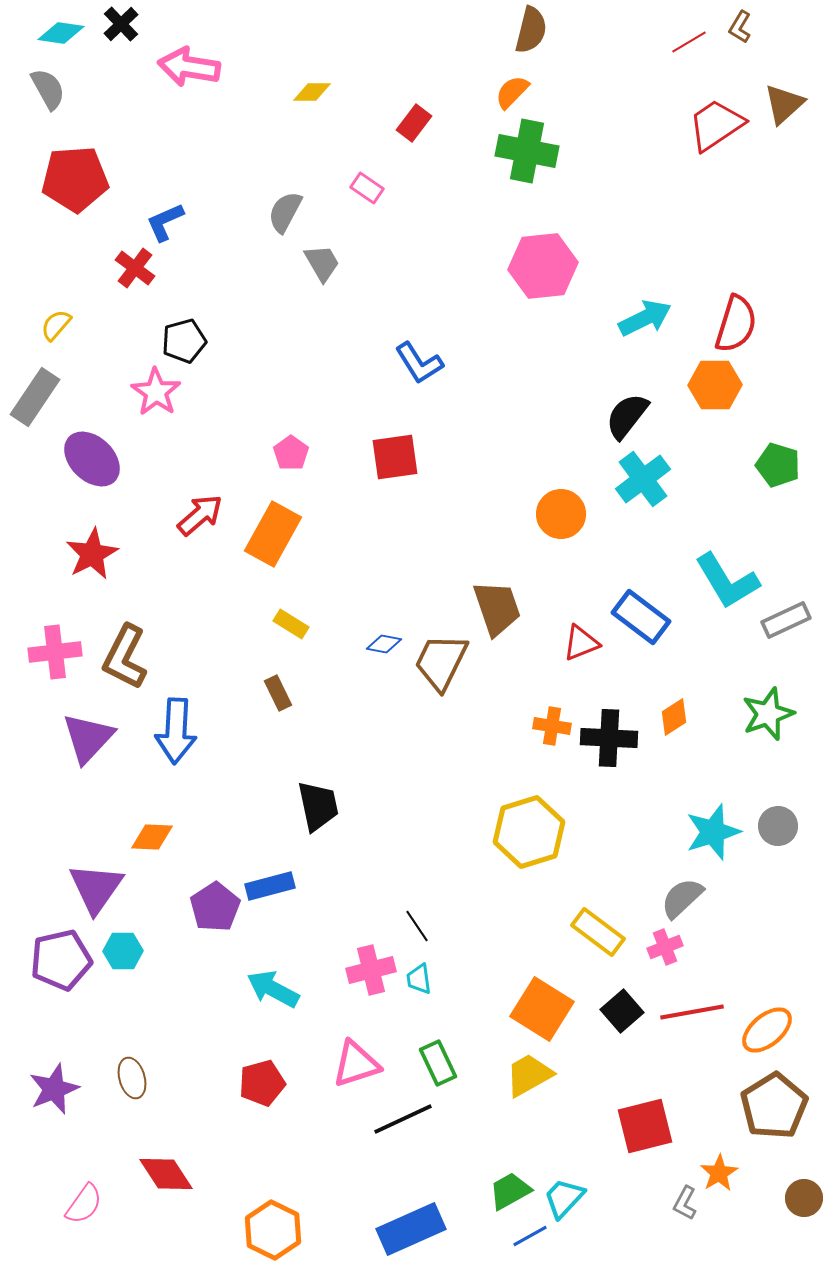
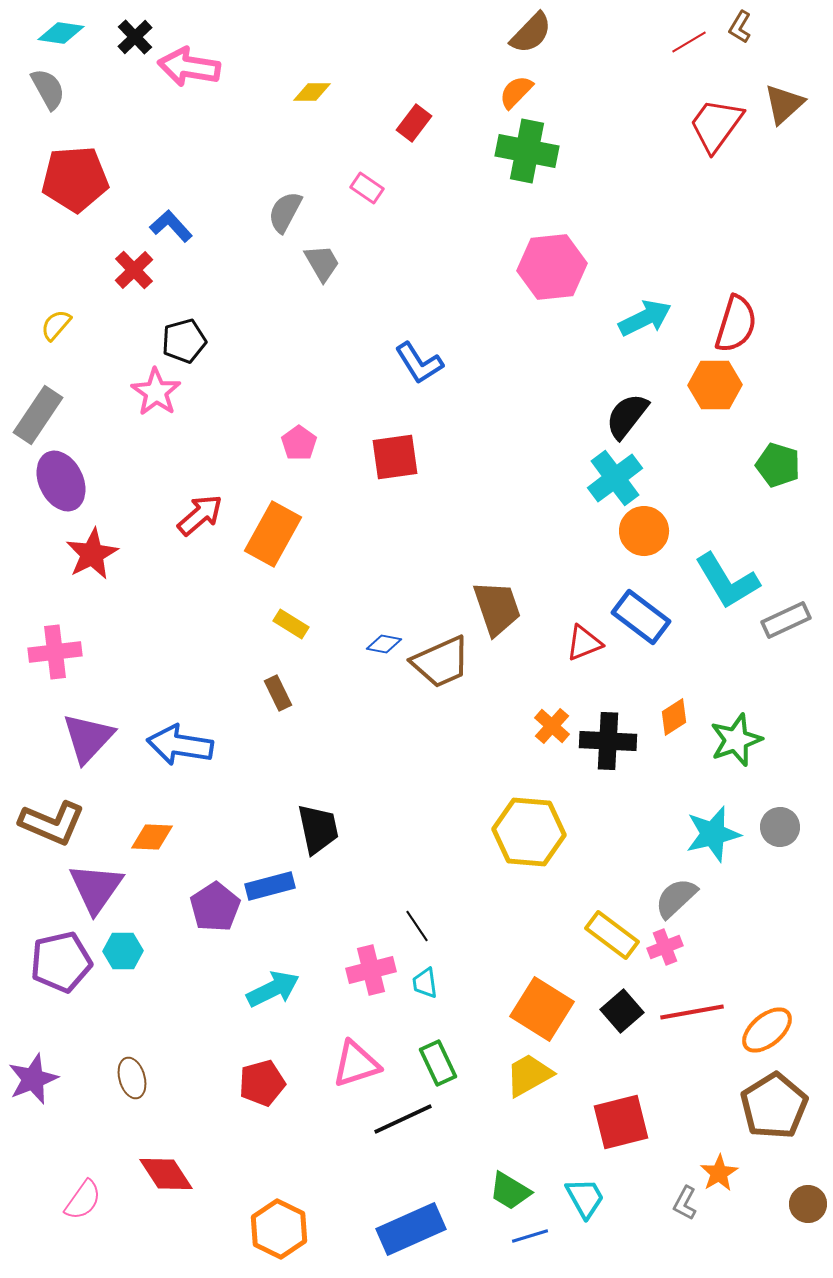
black cross at (121, 24): moved 14 px right, 13 px down
brown semicircle at (531, 30): moved 3 px down; rotated 30 degrees clockwise
orange semicircle at (512, 92): moved 4 px right
red trapezoid at (716, 125): rotated 20 degrees counterclockwise
blue L-shape at (165, 222): moved 6 px right, 4 px down; rotated 72 degrees clockwise
pink hexagon at (543, 266): moved 9 px right, 1 px down
red cross at (135, 268): moved 1 px left, 2 px down; rotated 9 degrees clockwise
gray rectangle at (35, 397): moved 3 px right, 18 px down
pink pentagon at (291, 453): moved 8 px right, 10 px up
purple ellipse at (92, 459): moved 31 px left, 22 px down; rotated 20 degrees clockwise
cyan cross at (643, 479): moved 28 px left, 1 px up
orange circle at (561, 514): moved 83 px right, 17 px down
red triangle at (581, 643): moved 3 px right
brown L-shape at (125, 657): moved 73 px left, 166 px down; rotated 94 degrees counterclockwise
brown trapezoid at (441, 662): rotated 140 degrees counterclockwise
green star at (768, 714): moved 32 px left, 26 px down
orange cross at (552, 726): rotated 33 degrees clockwise
blue arrow at (176, 731): moved 4 px right, 14 px down; rotated 96 degrees clockwise
black cross at (609, 738): moved 1 px left, 3 px down
black trapezoid at (318, 806): moved 23 px down
gray circle at (778, 826): moved 2 px right, 1 px down
yellow hexagon at (529, 832): rotated 22 degrees clockwise
cyan star at (713, 832): moved 2 px down; rotated 4 degrees clockwise
gray semicircle at (682, 898): moved 6 px left
yellow rectangle at (598, 932): moved 14 px right, 3 px down
purple pentagon at (61, 960): moved 2 px down
cyan trapezoid at (419, 979): moved 6 px right, 4 px down
cyan arrow at (273, 989): rotated 126 degrees clockwise
purple star at (54, 1089): moved 21 px left, 10 px up
red square at (645, 1126): moved 24 px left, 4 px up
green trapezoid at (510, 1191): rotated 120 degrees counterclockwise
cyan trapezoid at (564, 1198): moved 21 px right; rotated 108 degrees clockwise
brown circle at (804, 1198): moved 4 px right, 6 px down
pink semicircle at (84, 1204): moved 1 px left, 4 px up
orange hexagon at (273, 1230): moved 6 px right, 1 px up
blue line at (530, 1236): rotated 12 degrees clockwise
